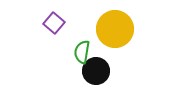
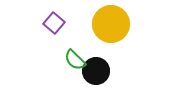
yellow circle: moved 4 px left, 5 px up
green semicircle: moved 7 px left, 8 px down; rotated 55 degrees counterclockwise
